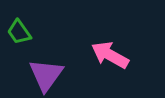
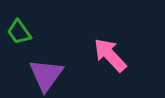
pink arrow: rotated 18 degrees clockwise
